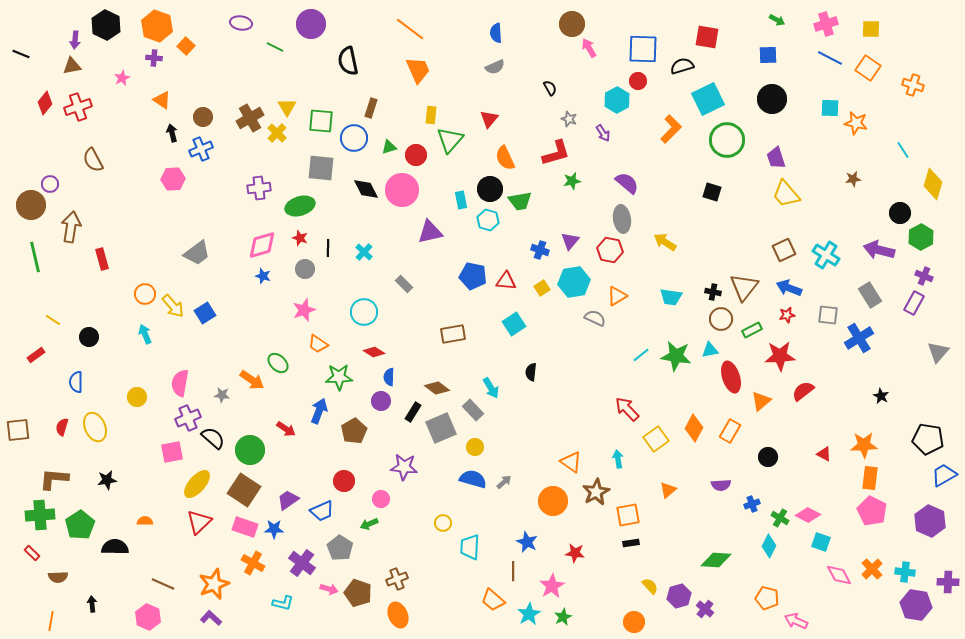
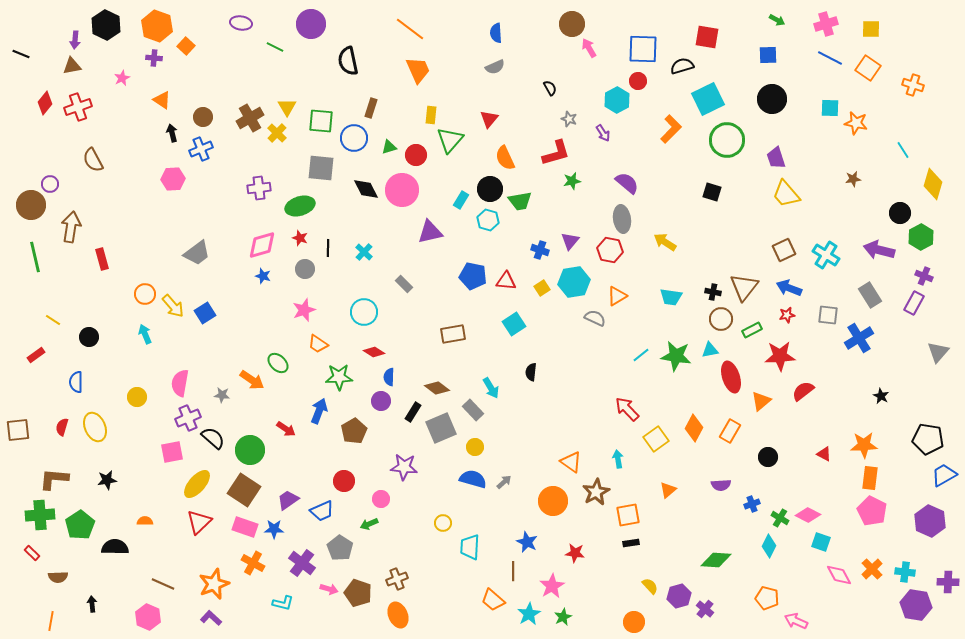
cyan rectangle at (461, 200): rotated 42 degrees clockwise
